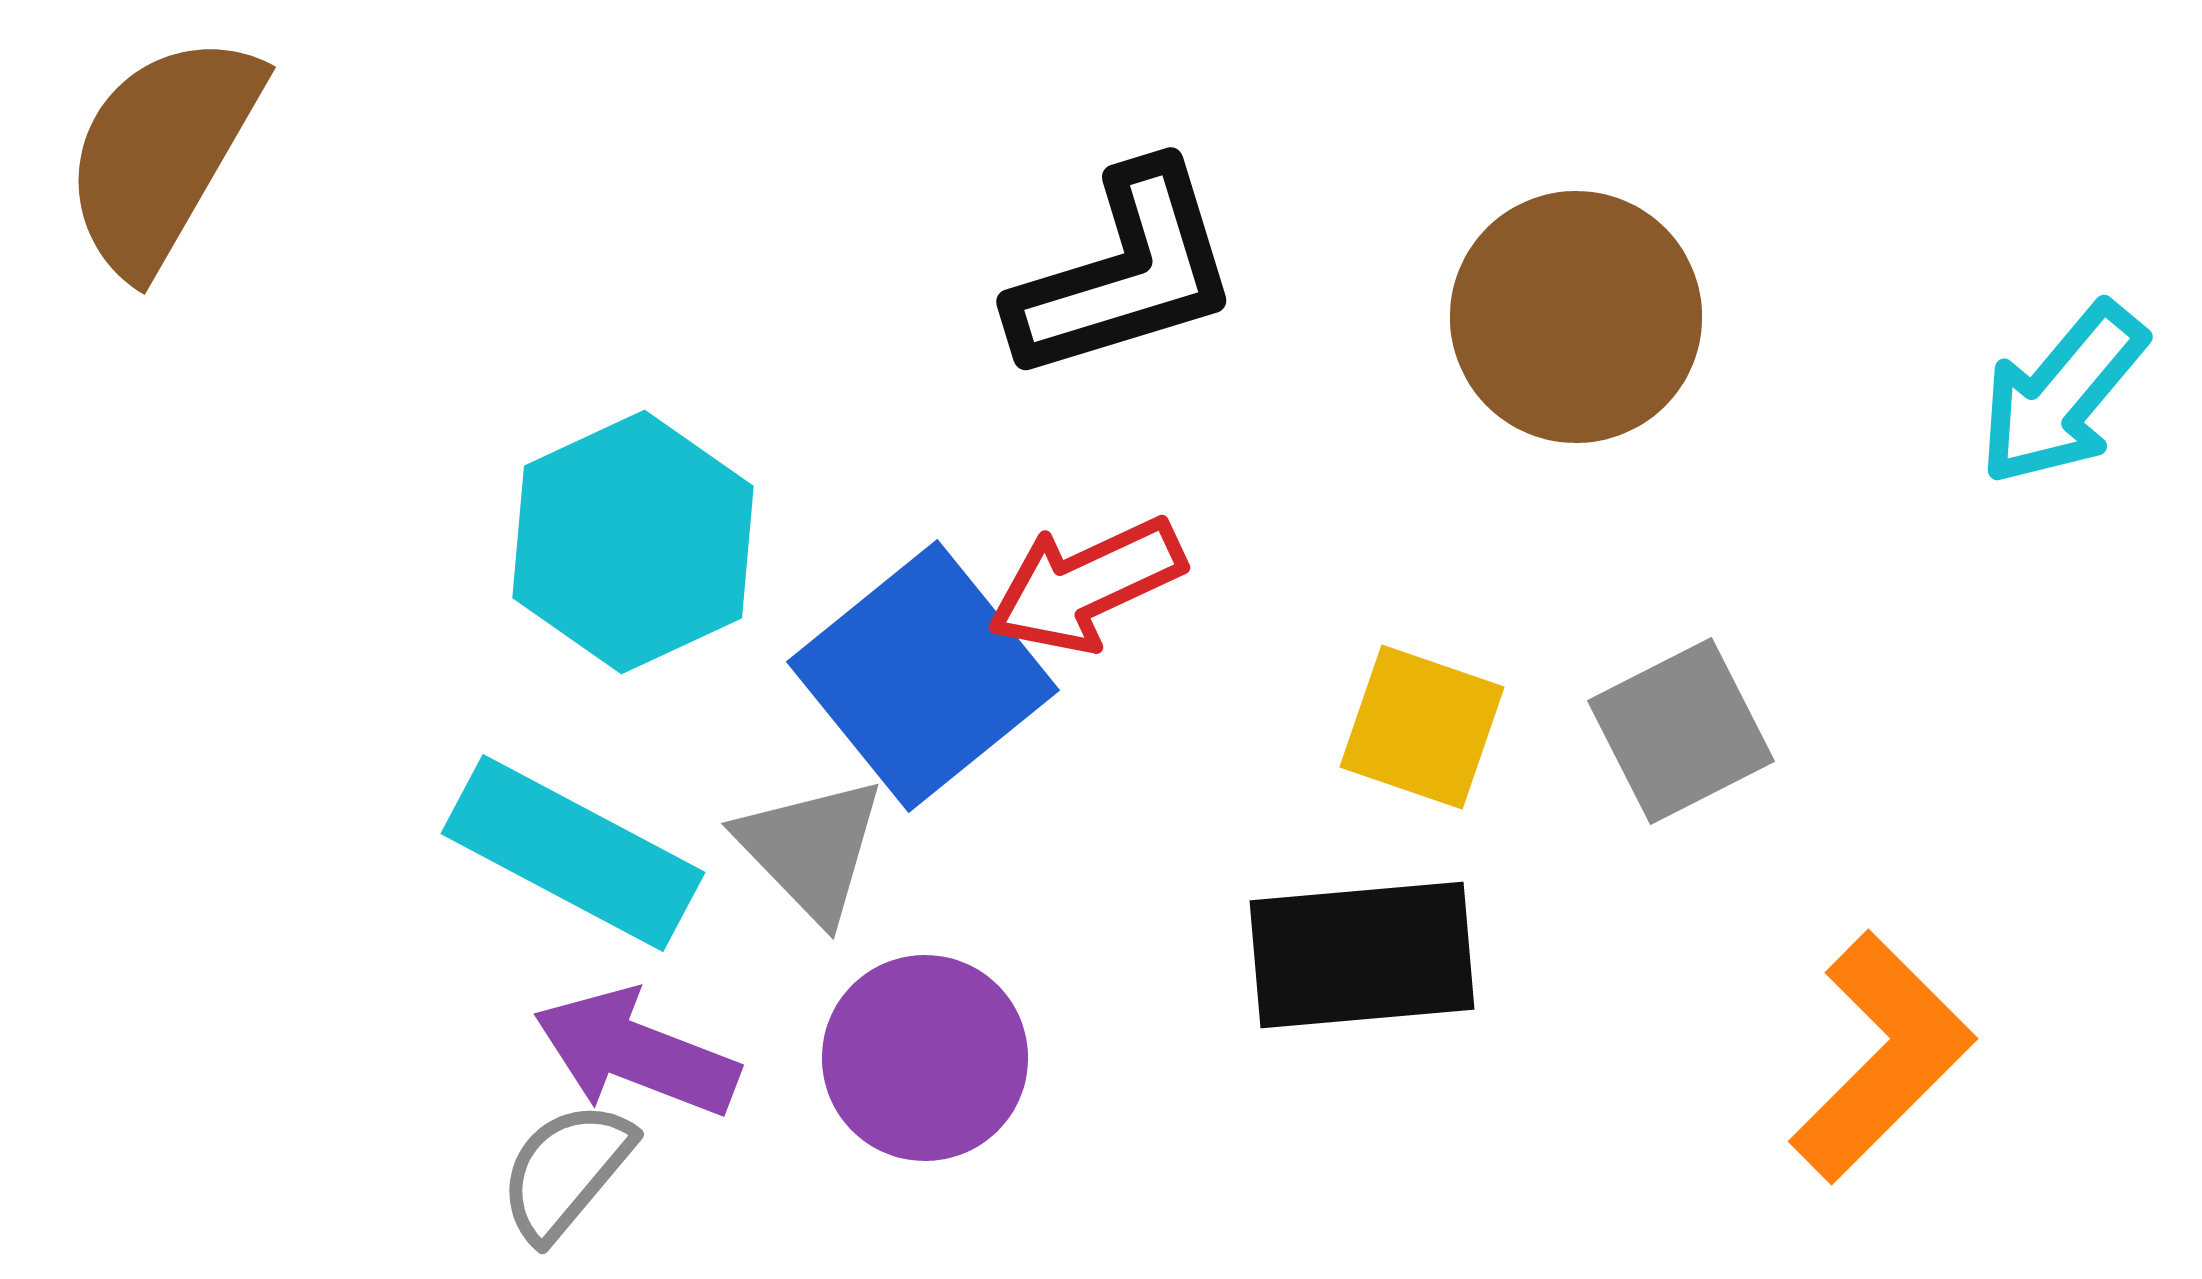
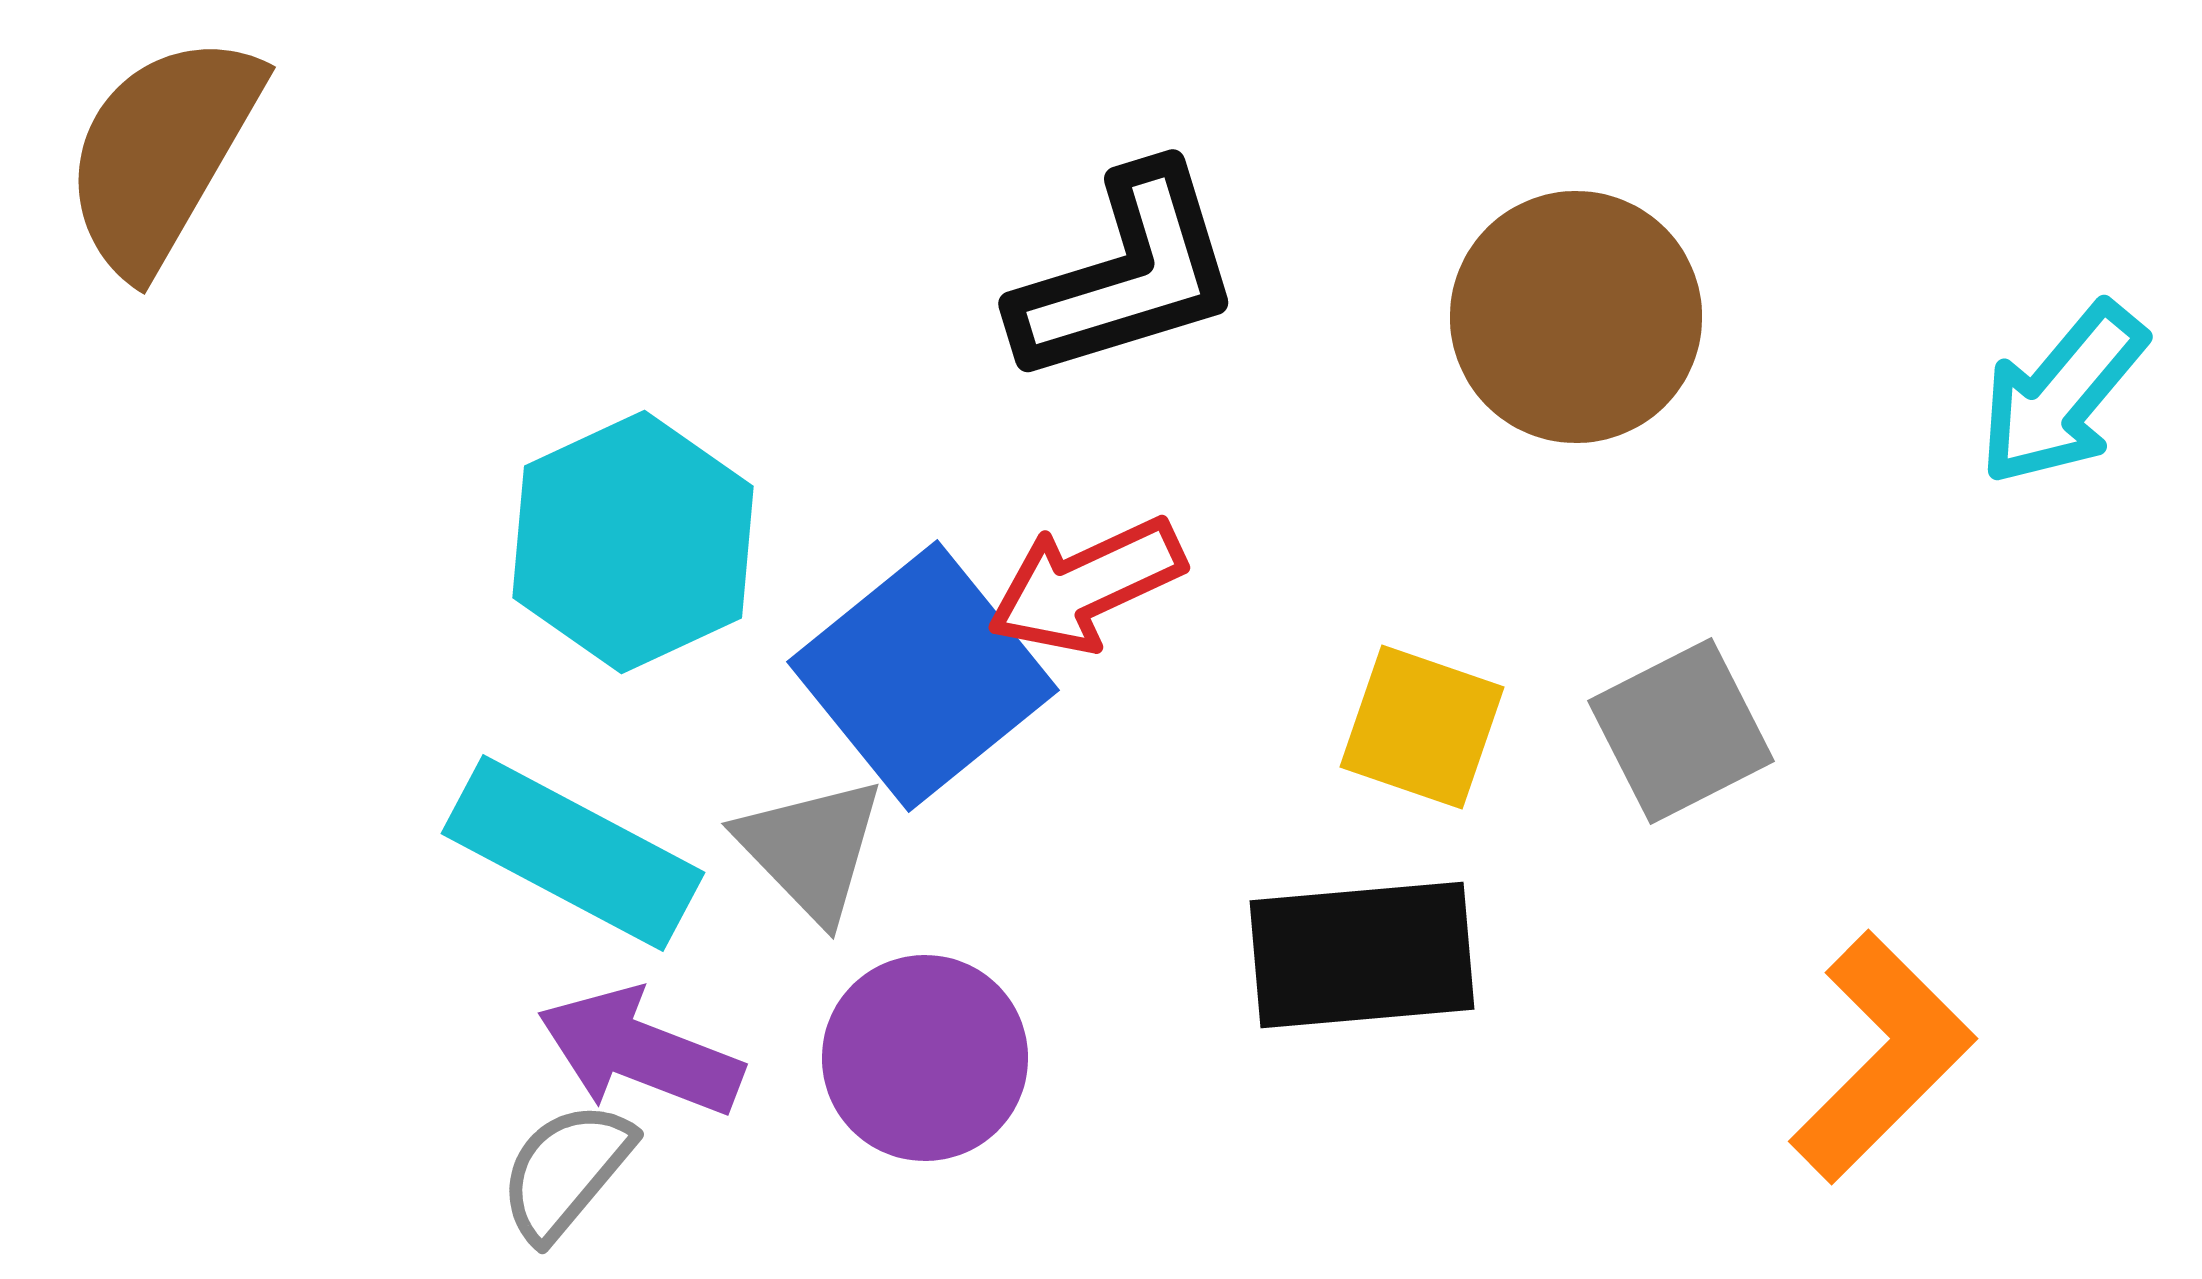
black L-shape: moved 2 px right, 2 px down
purple arrow: moved 4 px right, 1 px up
